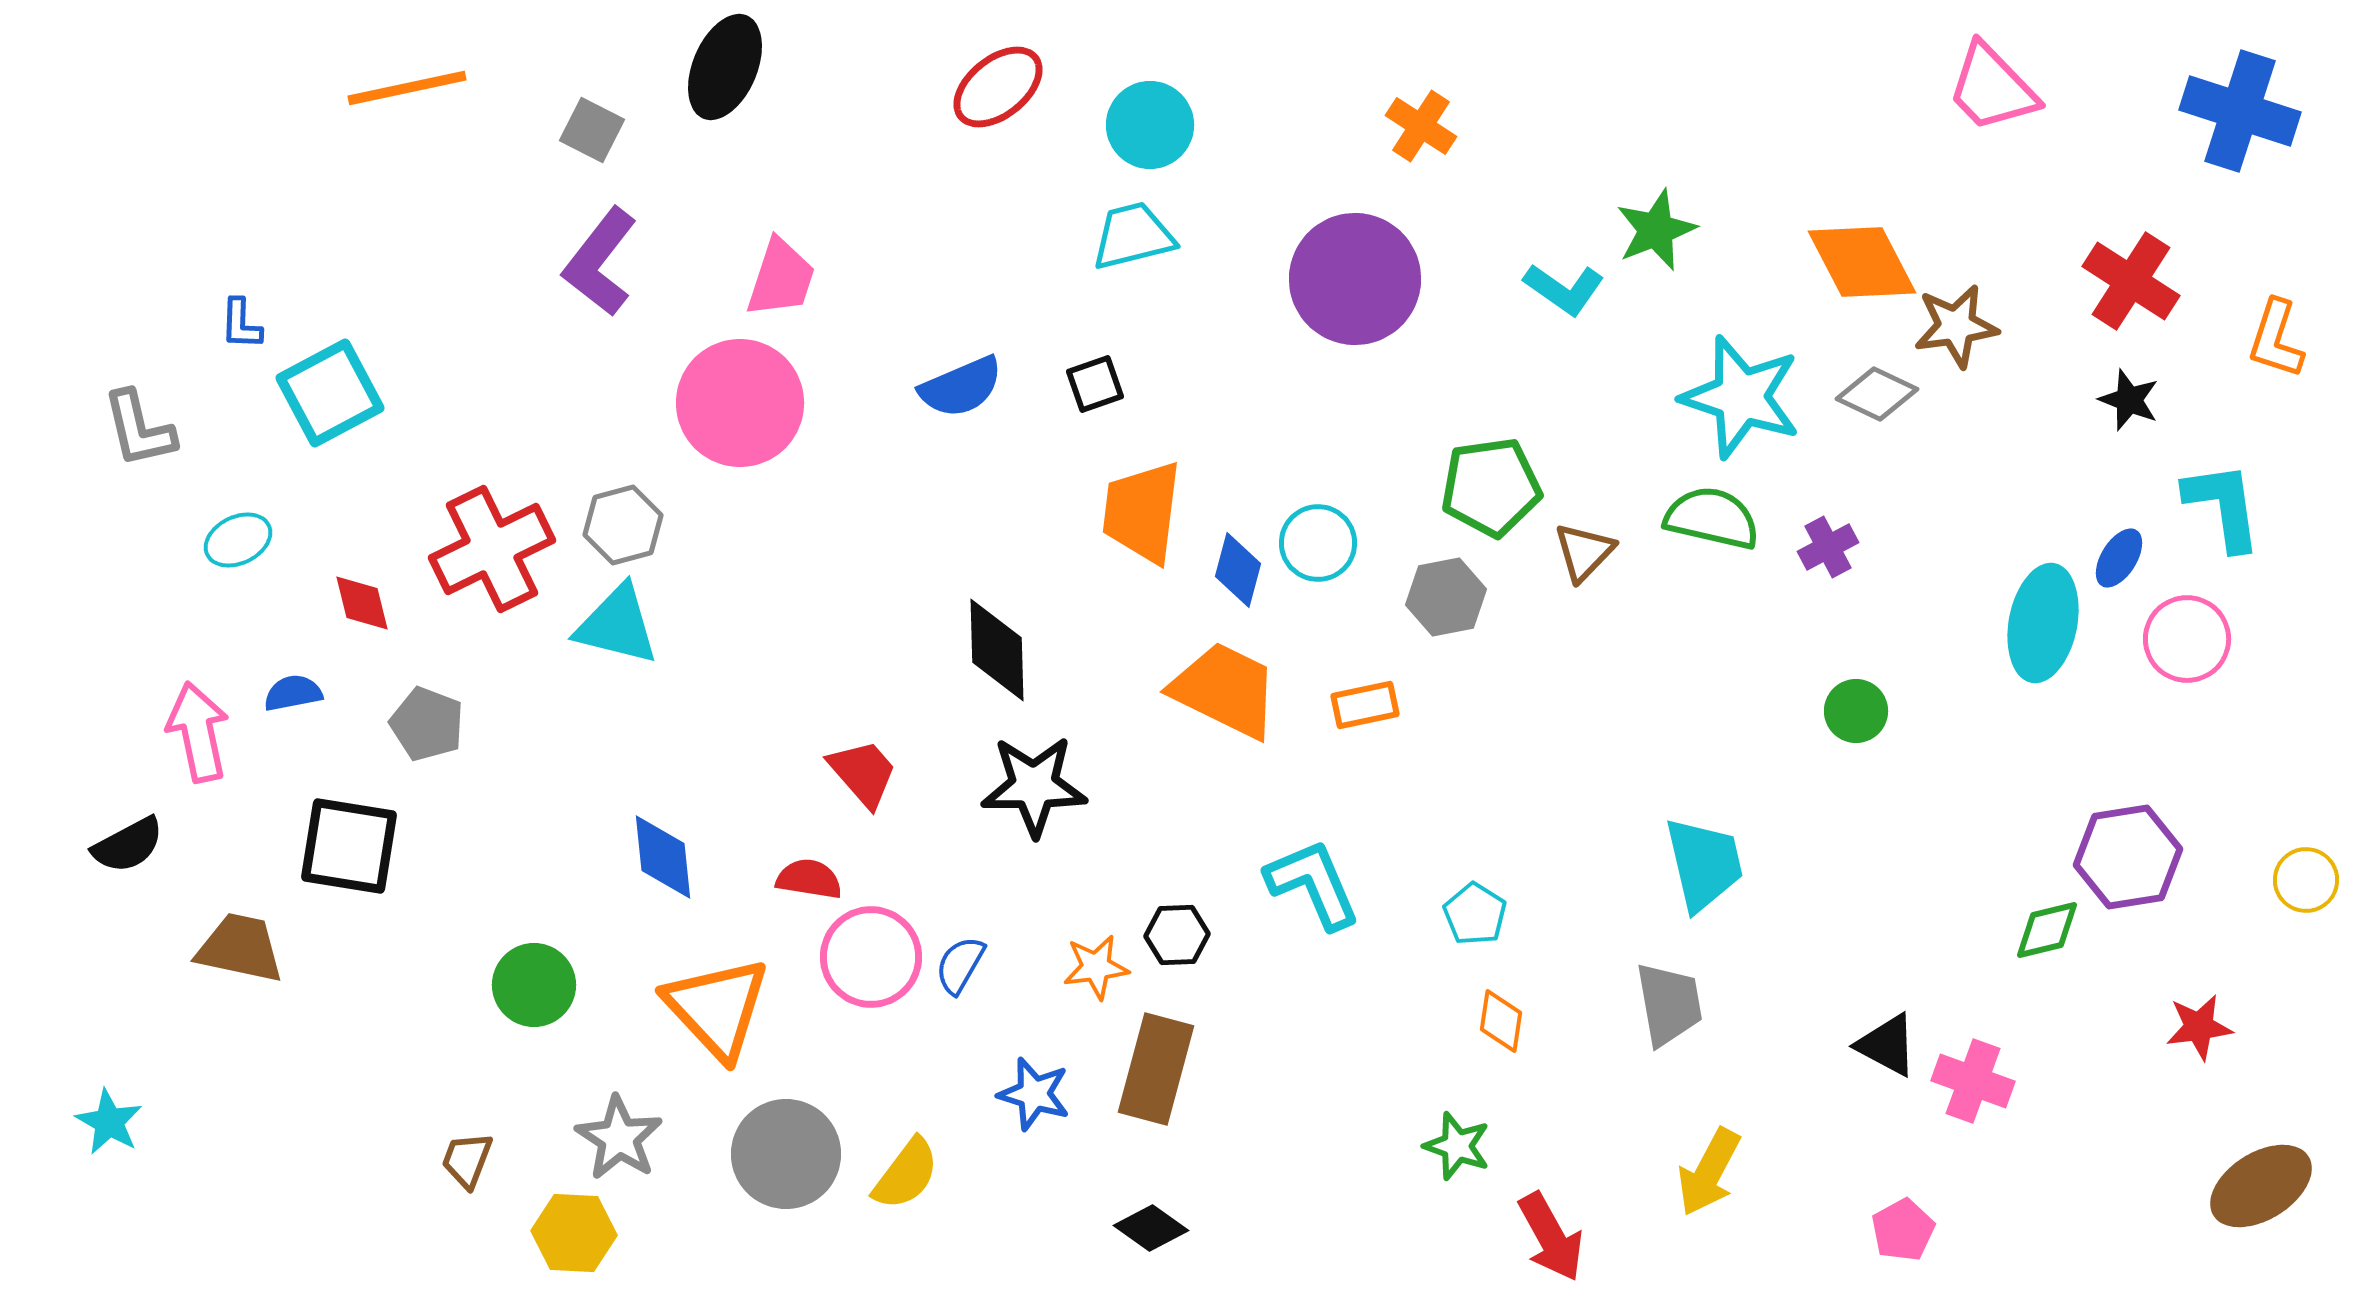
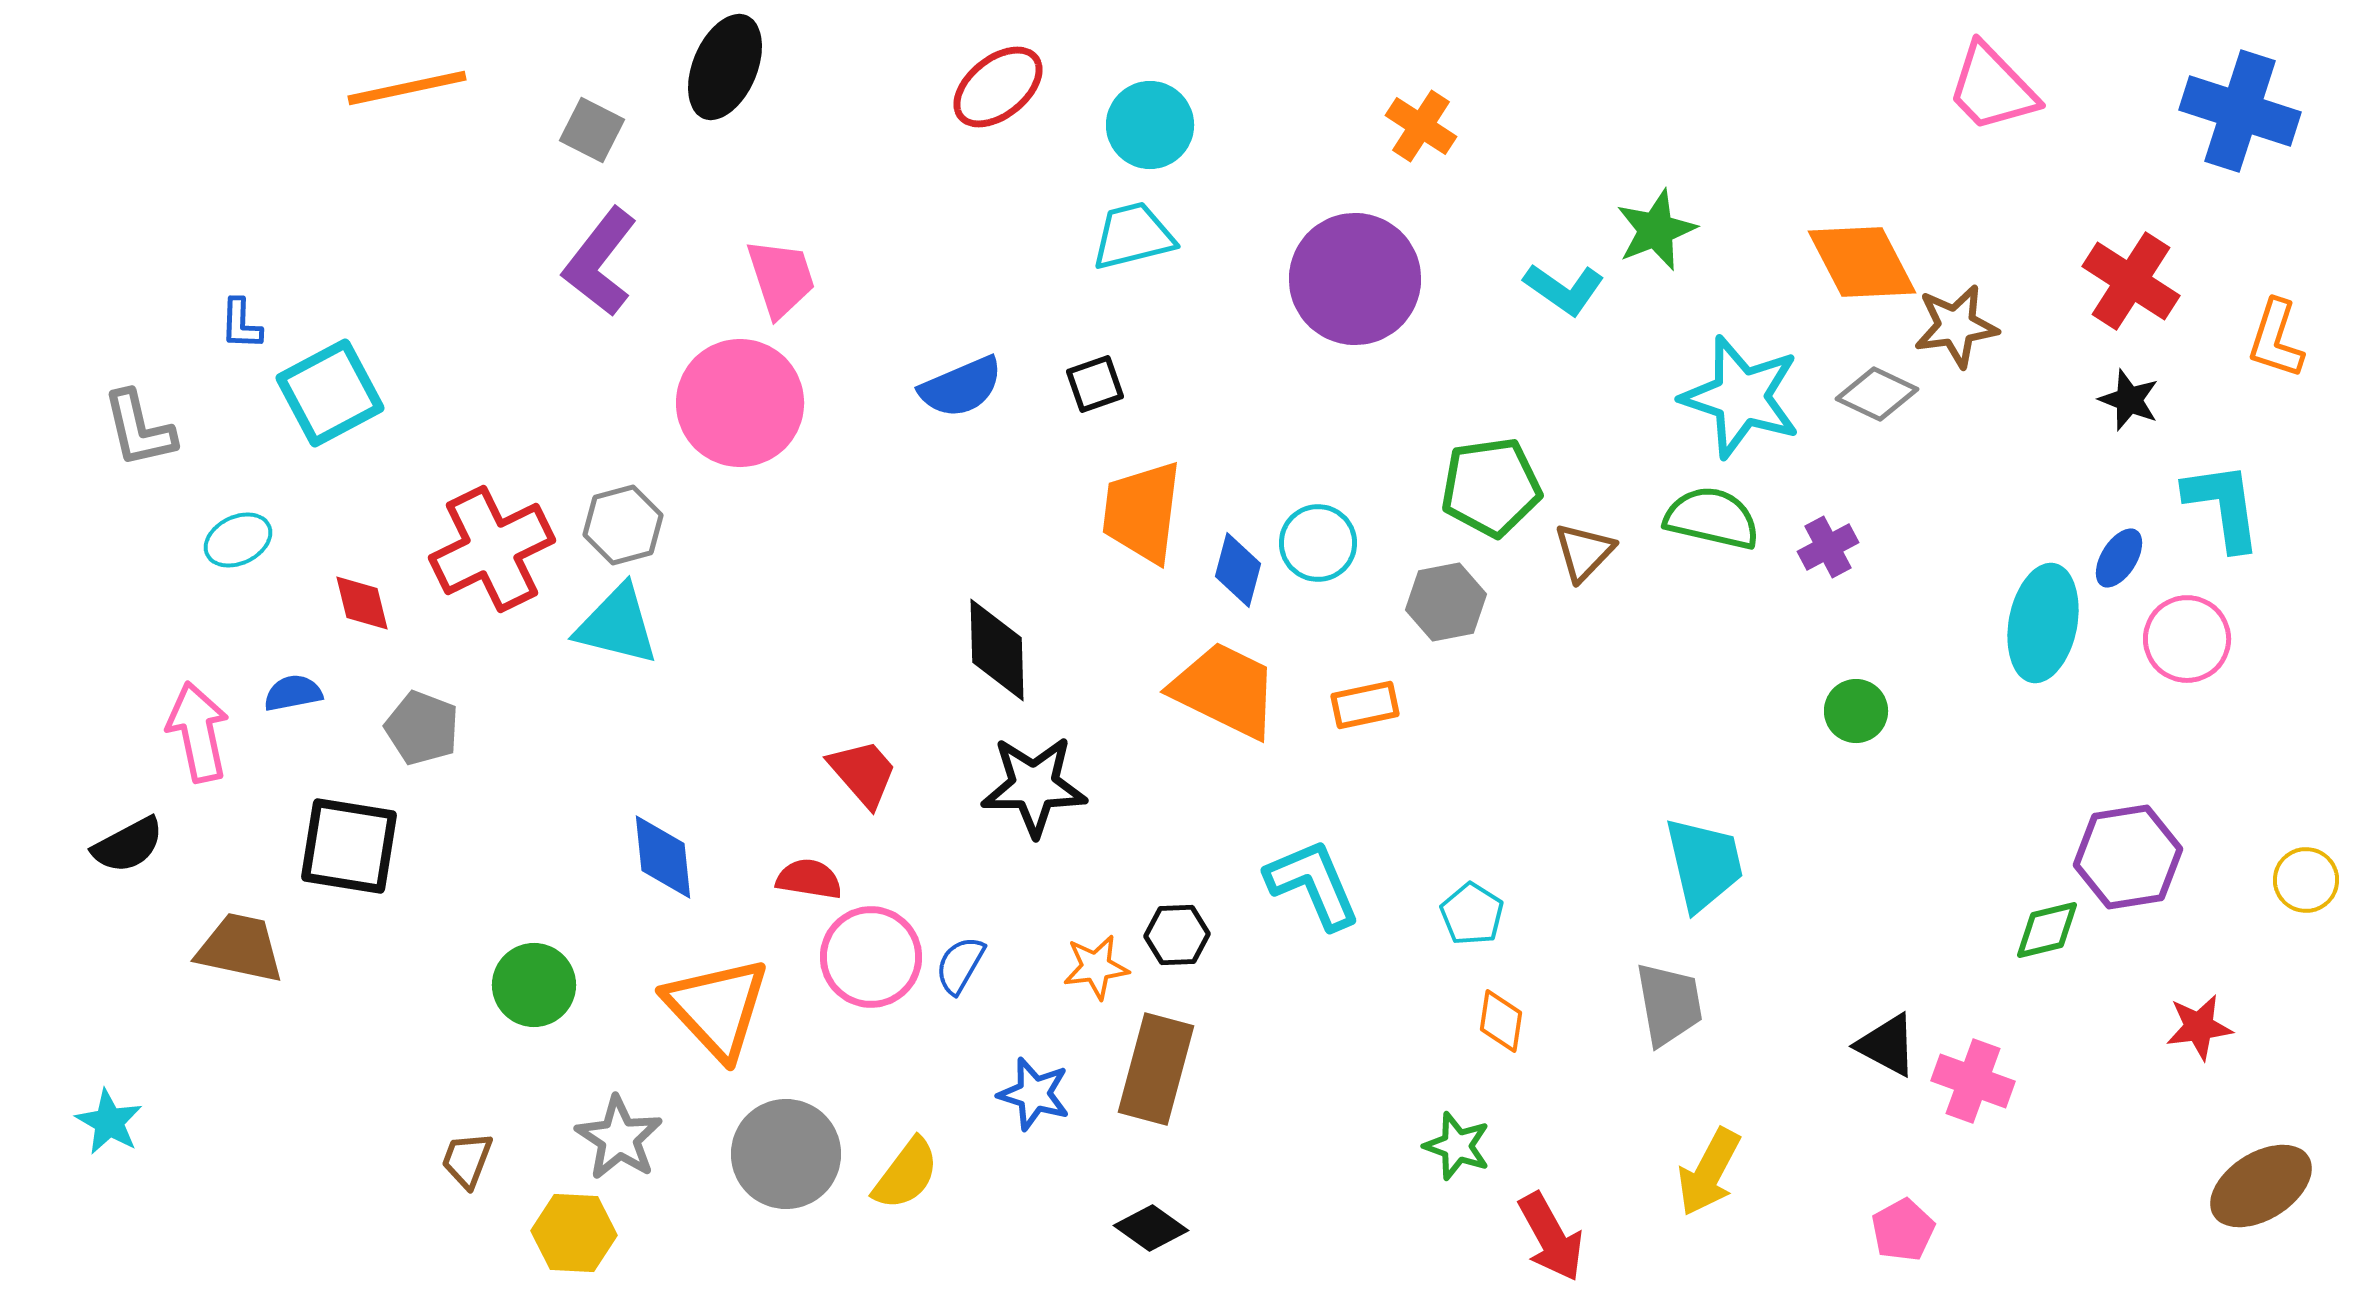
pink trapezoid at (781, 278): rotated 36 degrees counterclockwise
gray hexagon at (1446, 597): moved 5 px down
gray pentagon at (427, 724): moved 5 px left, 4 px down
cyan pentagon at (1475, 914): moved 3 px left
